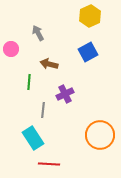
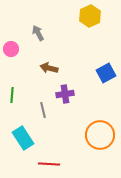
blue square: moved 18 px right, 21 px down
brown arrow: moved 4 px down
green line: moved 17 px left, 13 px down
purple cross: rotated 18 degrees clockwise
gray line: rotated 21 degrees counterclockwise
cyan rectangle: moved 10 px left
